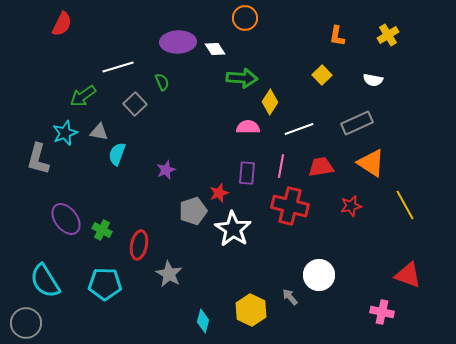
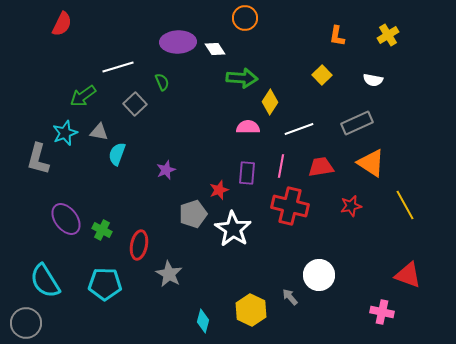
red star at (219, 193): moved 3 px up
gray pentagon at (193, 211): moved 3 px down
